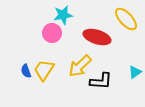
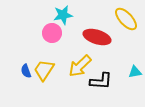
cyan triangle: rotated 24 degrees clockwise
